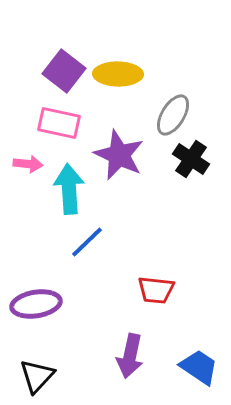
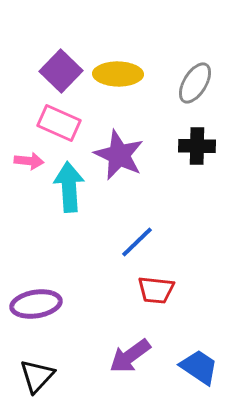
purple square: moved 3 px left; rotated 6 degrees clockwise
gray ellipse: moved 22 px right, 32 px up
pink rectangle: rotated 12 degrees clockwise
black cross: moved 6 px right, 13 px up; rotated 33 degrees counterclockwise
pink arrow: moved 1 px right, 3 px up
cyan arrow: moved 2 px up
blue line: moved 50 px right
purple arrow: rotated 42 degrees clockwise
